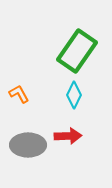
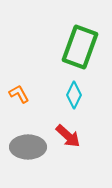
green rectangle: moved 3 px right, 4 px up; rotated 15 degrees counterclockwise
red arrow: rotated 44 degrees clockwise
gray ellipse: moved 2 px down
